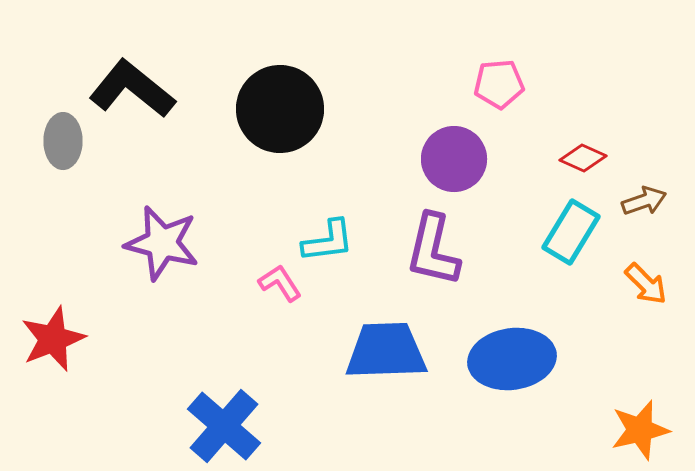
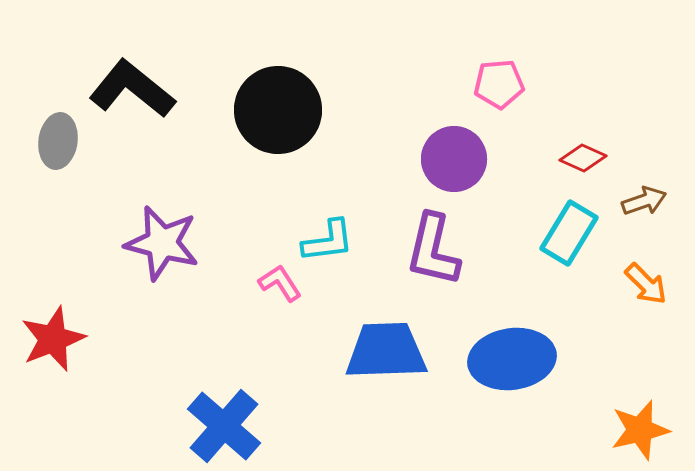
black circle: moved 2 px left, 1 px down
gray ellipse: moved 5 px left; rotated 8 degrees clockwise
cyan rectangle: moved 2 px left, 1 px down
